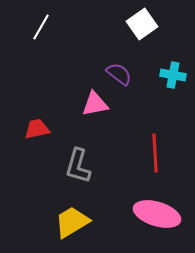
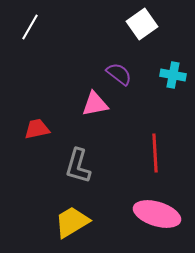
white line: moved 11 px left
